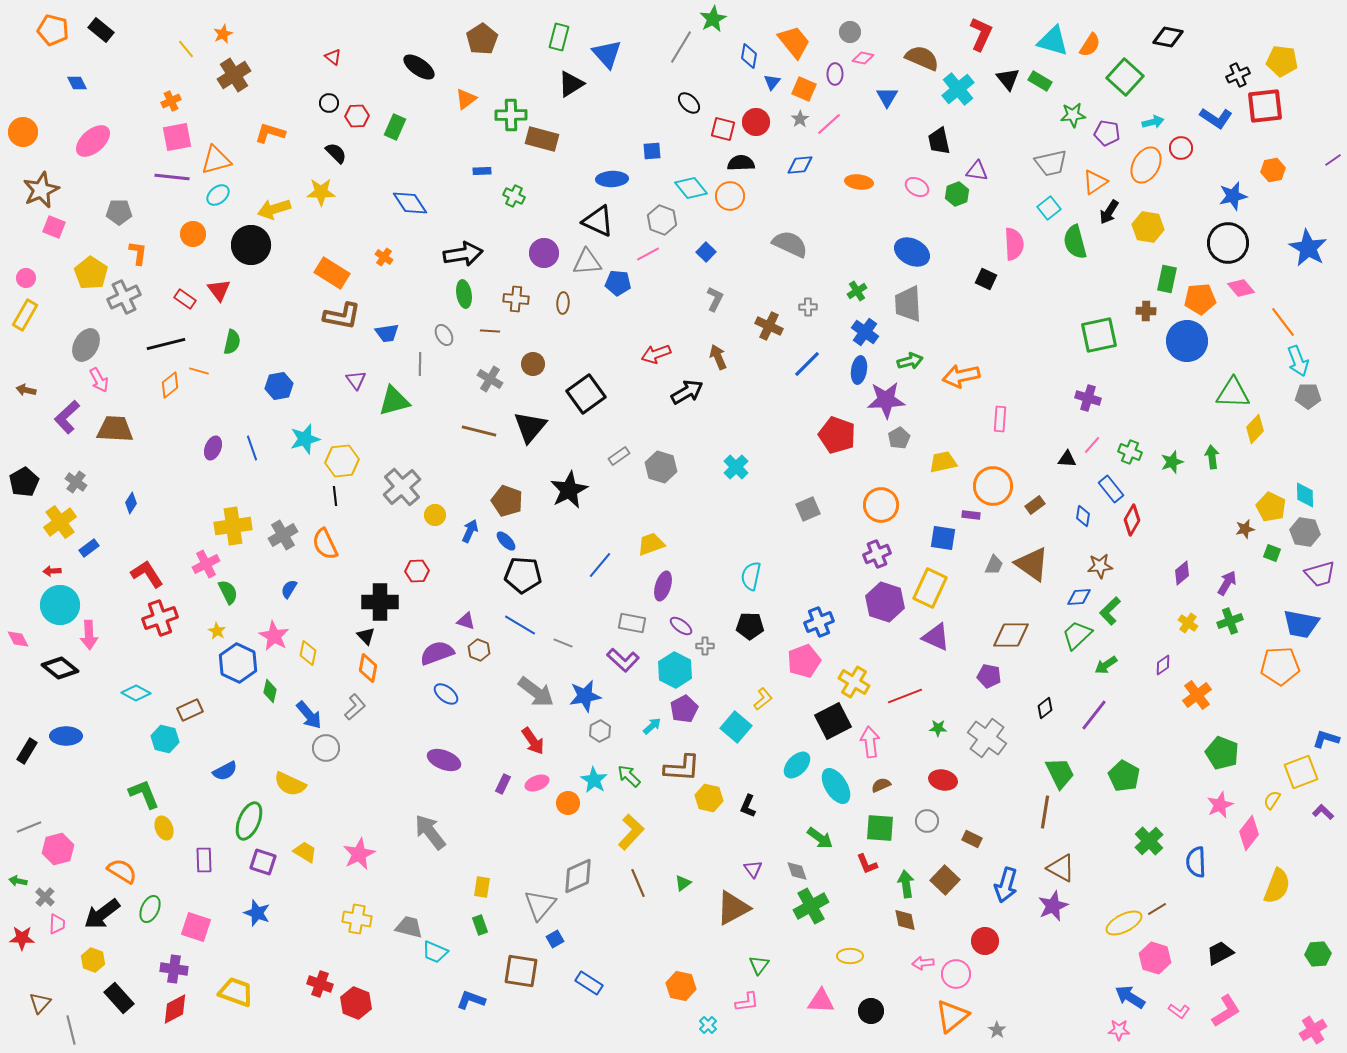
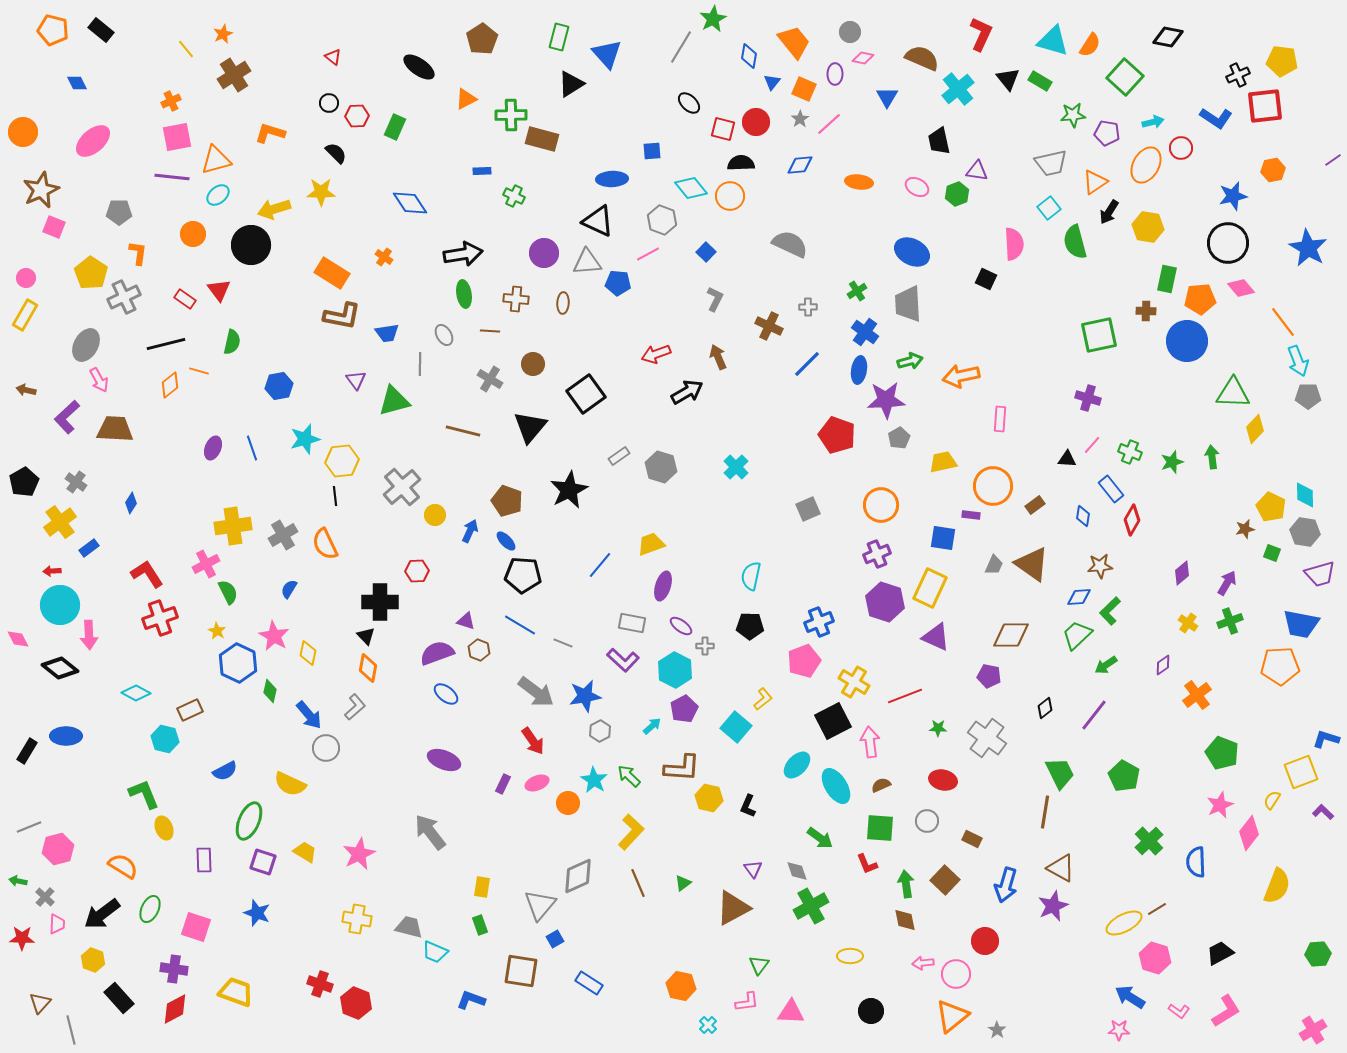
orange triangle at (466, 99): rotated 10 degrees clockwise
brown line at (479, 431): moved 16 px left
orange semicircle at (122, 871): moved 1 px right, 5 px up
pink triangle at (821, 1001): moved 30 px left, 11 px down
